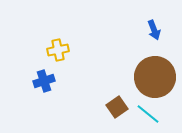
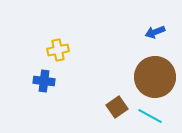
blue arrow: moved 1 px right, 2 px down; rotated 90 degrees clockwise
blue cross: rotated 25 degrees clockwise
cyan line: moved 2 px right, 2 px down; rotated 10 degrees counterclockwise
